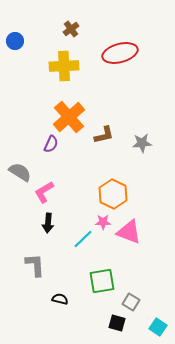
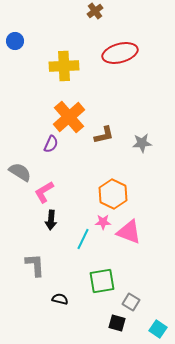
brown cross: moved 24 px right, 18 px up
black arrow: moved 3 px right, 3 px up
cyan line: rotated 20 degrees counterclockwise
cyan square: moved 2 px down
